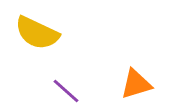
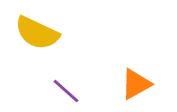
orange triangle: rotated 12 degrees counterclockwise
